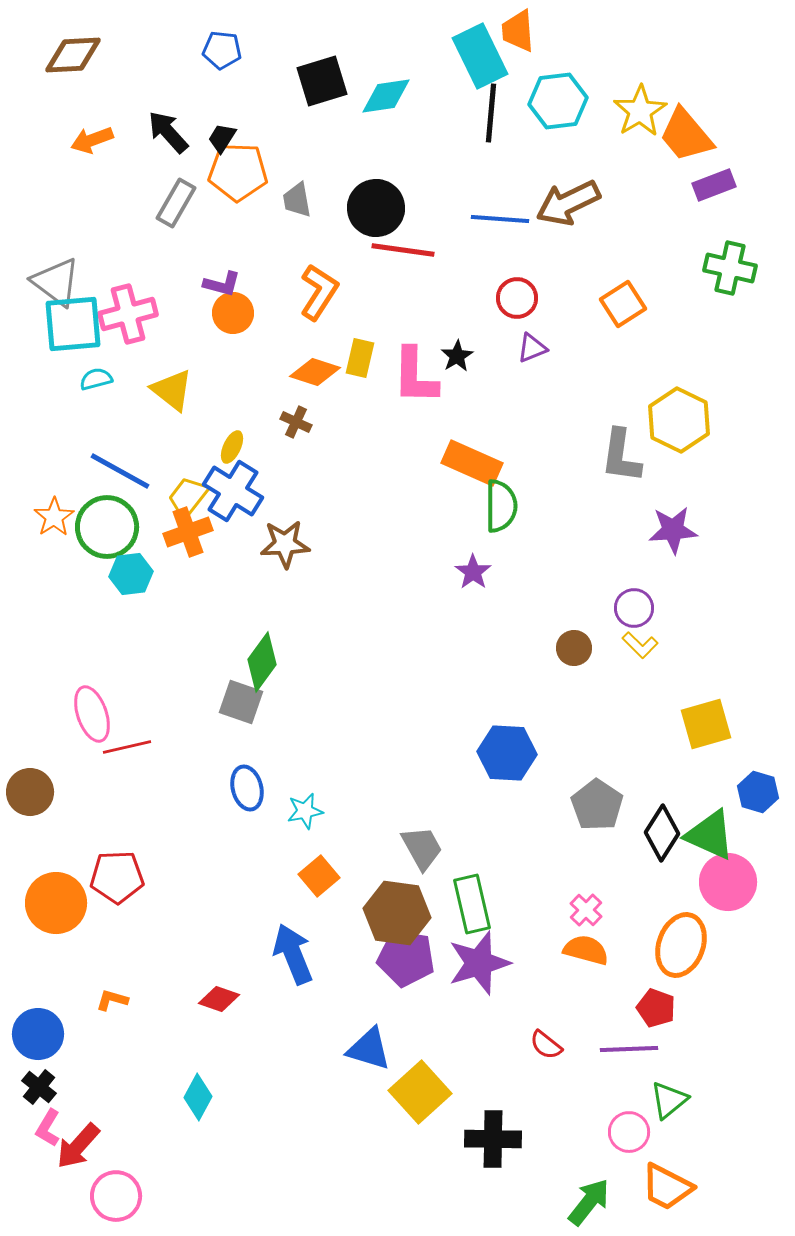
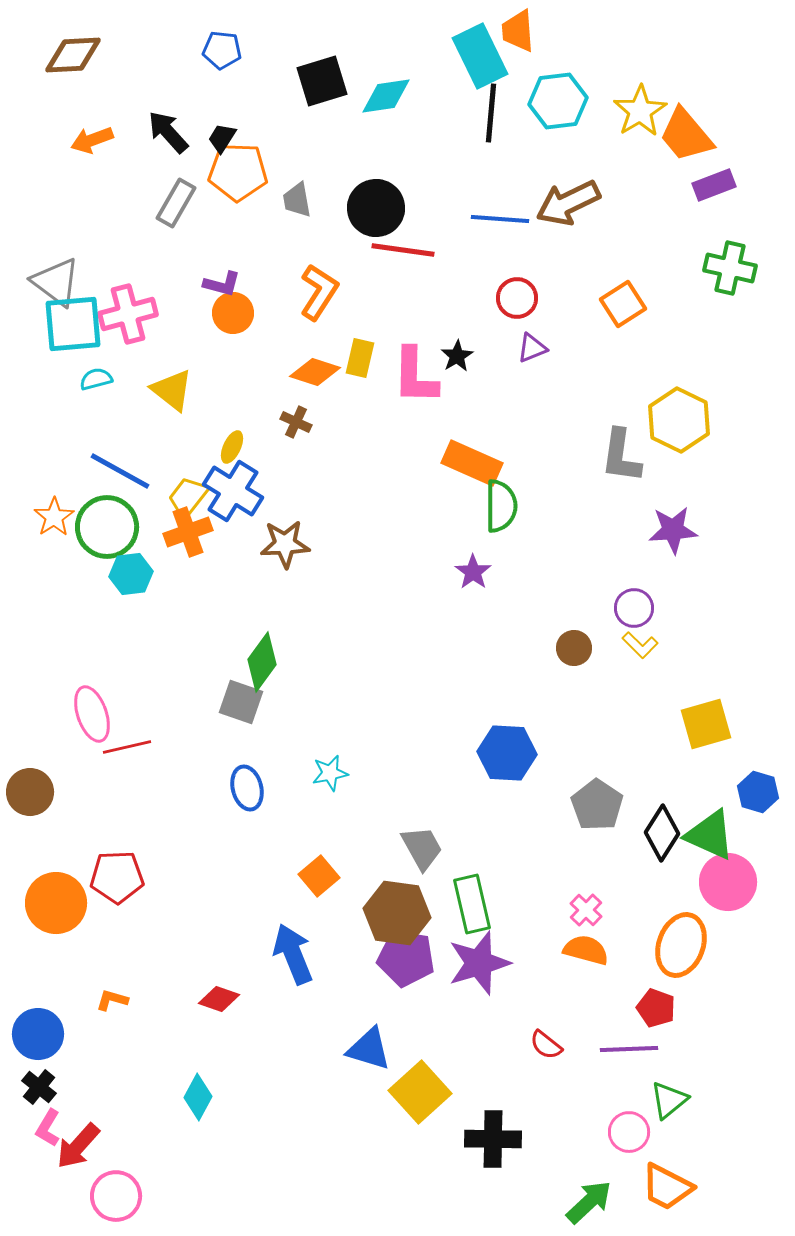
cyan star at (305, 811): moved 25 px right, 38 px up
green arrow at (589, 1202): rotated 9 degrees clockwise
